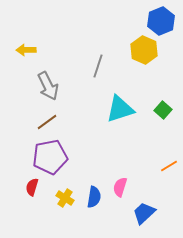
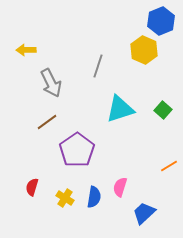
gray arrow: moved 3 px right, 3 px up
purple pentagon: moved 27 px right, 7 px up; rotated 24 degrees counterclockwise
